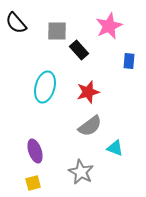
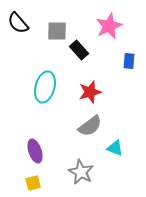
black semicircle: moved 2 px right
red star: moved 2 px right
